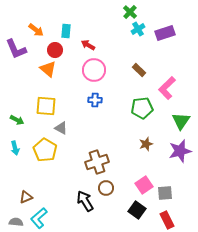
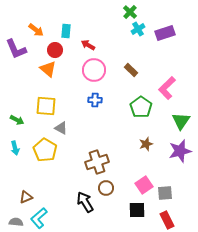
brown rectangle: moved 8 px left
green pentagon: moved 1 px left, 1 px up; rotated 30 degrees counterclockwise
black arrow: moved 1 px down
black square: rotated 36 degrees counterclockwise
